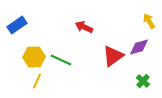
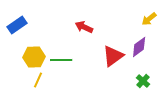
yellow arrow: moved 2 px up; rotated 98 degrees counterclockwise
purple diamond: rotated 20 degrees counterclockwise
green line: rotated 25 degrees counterclockwise
yellow line: moved 1 px right, 1 px up
